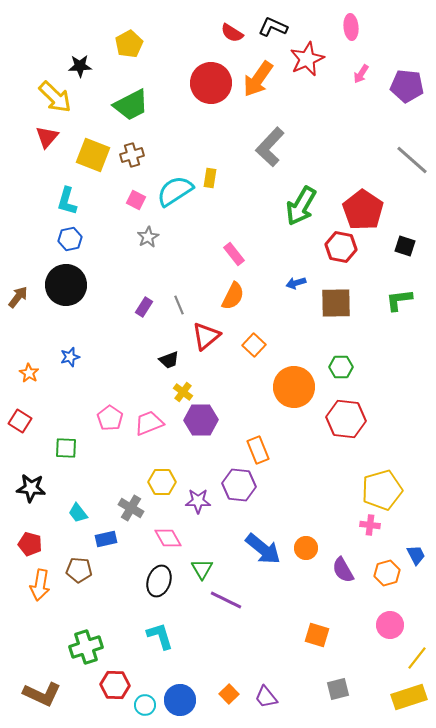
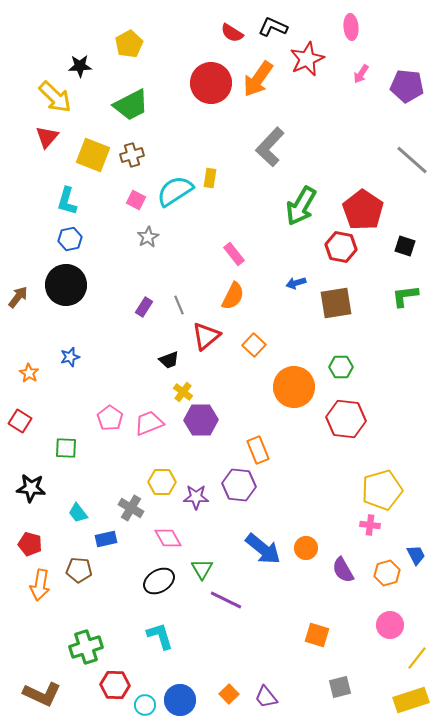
green L-shape at (399, 300): moved 6 px right, 4 px up
brown square at (336, 303): rotated 8 degrees counterclockwise
purple star at (198, 501): moved 2 px left, 4 px up
black ellipse at (159, 581): rotated 40 degrees clockwise
gray square at (338, 689): moved 2 px right, 2 px up
yellow rectangle at (409, 697): moved 2 px right, 3 px down
